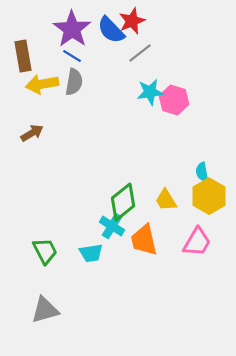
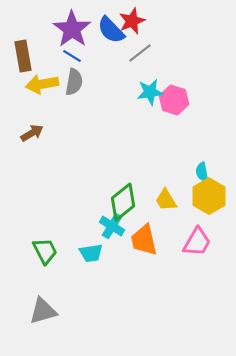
gray triangle: moved 2 px left, 1 px down
